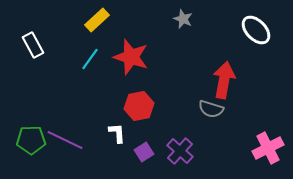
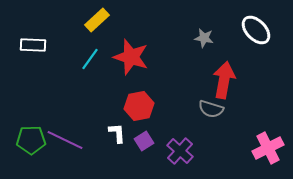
gray star: moved 21 px right, 19 px down; rotated 12 degrees counterclockwise
white rectangle: rotated 60 degrees counterclockwise
purple square: moved 11 px up
